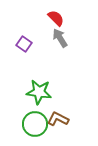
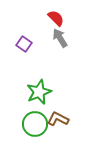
green star: rotated 30 degrees counterclockwise
